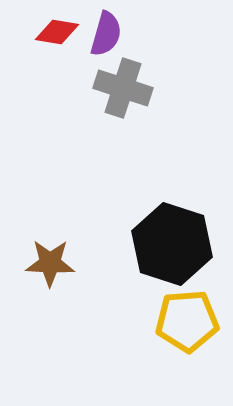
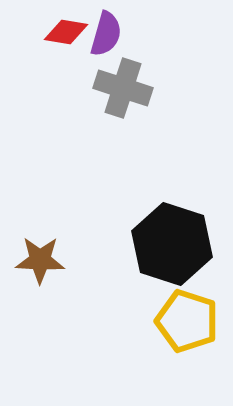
red diamond: moved 9 px right
brown star: moved 10 px left, 3 px up
yellow pentagon: rotated 22 degrees clockwise
